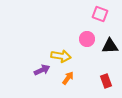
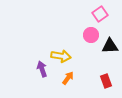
pink square: rotated 35 degrees clockwise
pink circle: moved 4 px right, 4 px up
purple arrow: moved 1 px up; rotated 84 degrees counterclockwise
